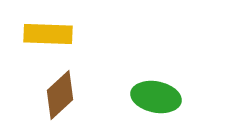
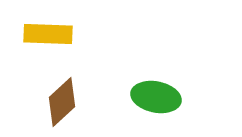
brown diamond: moved 2 px right, 7 px down
